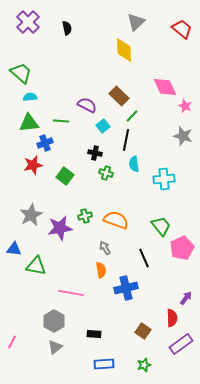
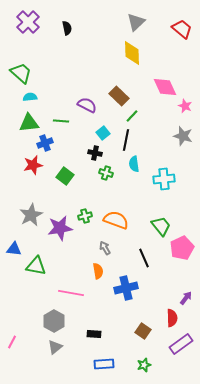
yellow diamond at (124, 50): moved 8 px right, 3 px down
cyan square at (103, 126): moved 7 px down
orange semicircle at (101, 270): moved 3 px left, 1 px down
